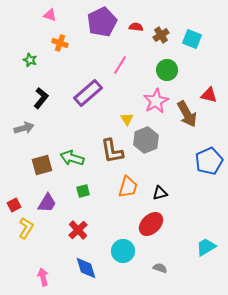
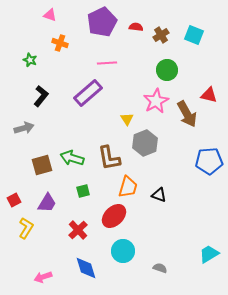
cyan square: moved 2 px right, 4 px up
pink line: moved 13 px left, 2 px up; rotated 54 degrees clockwise
black L-shape: moved 2 px up
gray hexagon: moved 1 px left, 3 px down
brown L-shape: moved 3 px left, 7 px down
blue pentagon: rotated 20 degrees clockwise
black triangle: moved 1 px left, 2 px down; rotated 35 degrees clockwise
red square: moved 5 px up
red ellipse: moved 37 px left, 8 px up
cyan trapezoid: moved 3 px right, 7 px down
pink arrow: rotated 96 degrees counterclockwise
